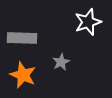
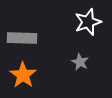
gray star: moved 19 px right; rotated 18 degrees counterclockwise
orange star: rotated 12 degrees clockwise
